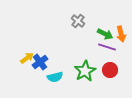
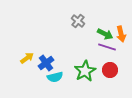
blue cross: moved 6 px right, 1 px down
